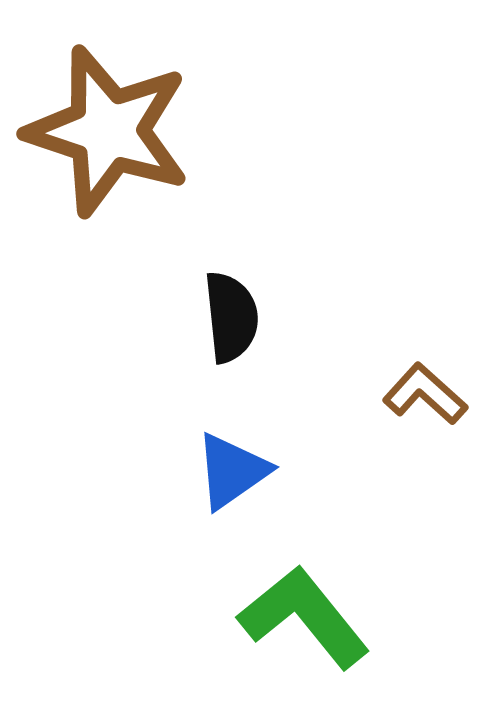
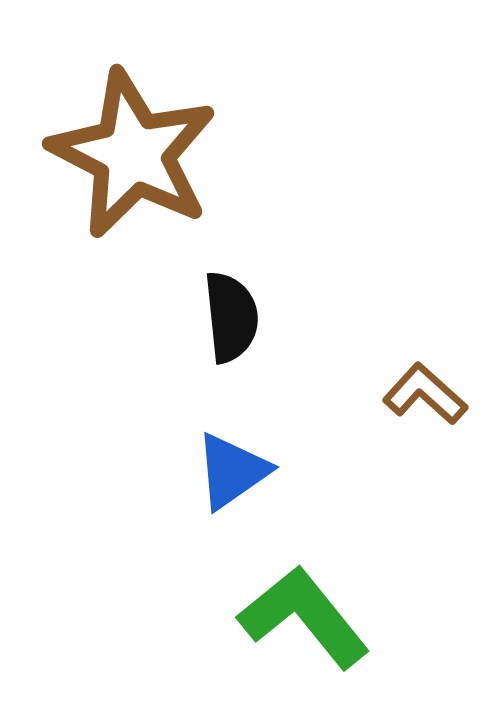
brown star: moved 25 px right, 23 px down; rotated 9 degrees clockwise
